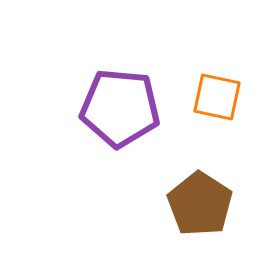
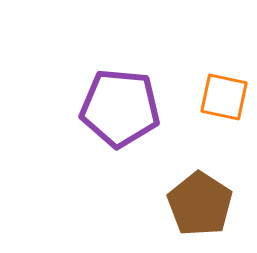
orange square: moved 7 px right
